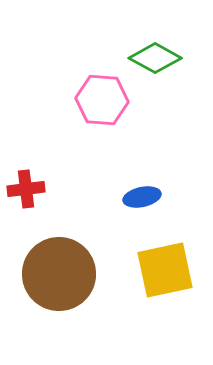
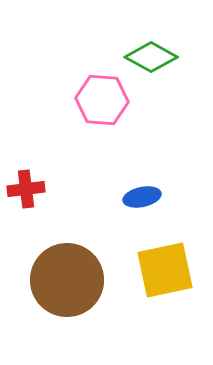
green diamond: moved 4 px left, 1 px up
brown circle: moved 8 px right, 6 px down
